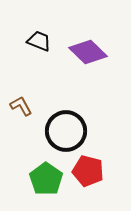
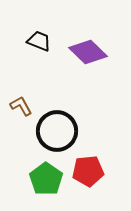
black circle: moved 9 px left
red pentagon: rotated 20 degrees counterclockwise
